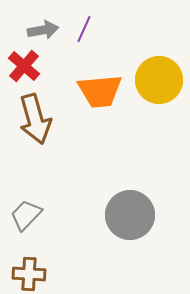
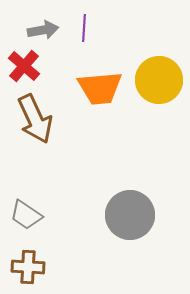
purple line: moved 1 px up; rotated 20 degrees counterclockwise
orange trapezoid: moved 3 px up
brown arrow: rotated 9 degrees counterclockwise
gray trapezoid: rotated 100 degrees counterclockwise
brown cross: moved 1 px left, 7 px up
